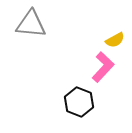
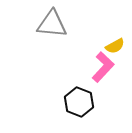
gray triangle: moved 21 px right
yellow semicircle: moved 6 px down
